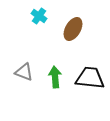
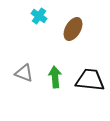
gray triangle: moved 1 px down
black trapezoid: moved 2 px down
